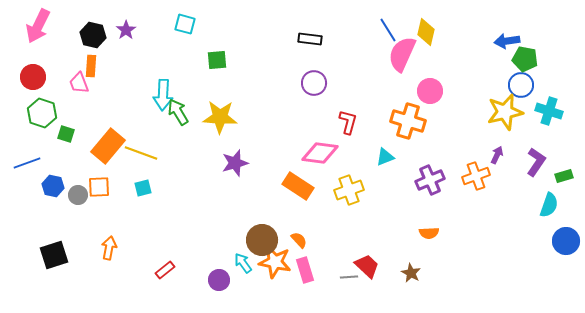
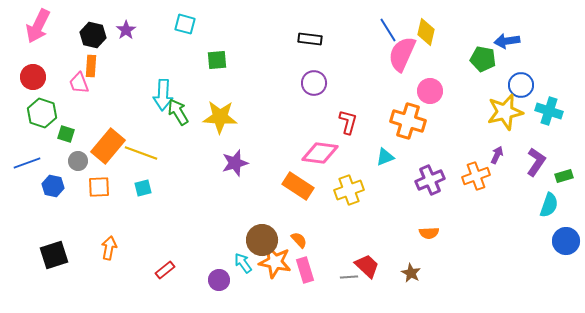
green pentagon at (525, 59): moved 42 px left
gray circle at (78, 195): moved 34 px up
